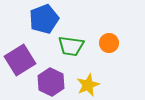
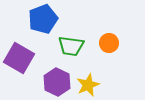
blue pentagon: moved 1 px left
purple square: moved 1 px left, 2 px up; rotated 28 degrees counterclockwise
purple hexagon: moved 6 px right
